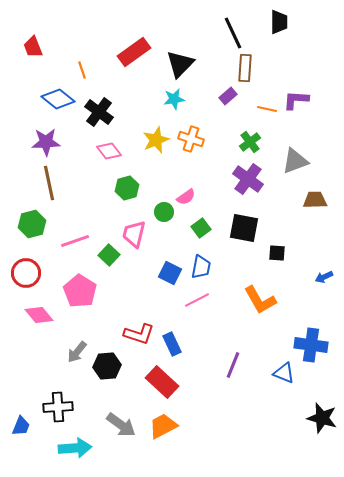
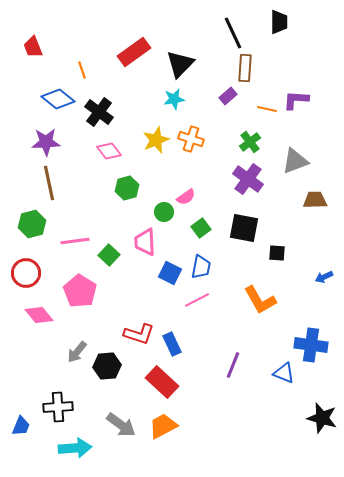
pink trapezoid at (134, 234): moved 11 px right, 8 px down; rotated 16 degrees counterclockwise
pink line at (75, 241): rotated 12 degrees clockwise
